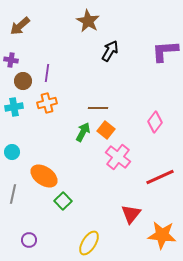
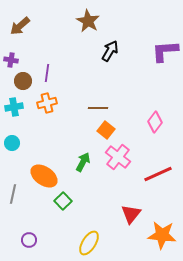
green arrow: moved 30 px down
cyan circle: moved 9 px up
red line: moved 2 px left, 3 px up
